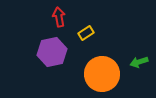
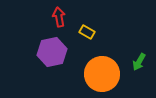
yellow rectangle: moved 1 px right, 1 px up; rotated 63 degrees clockwise
green arrow: rotated 42 degrees counterclockwise
